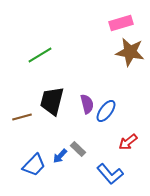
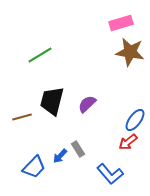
purple semicircle: rotated 120 degrees counterclockwise
blue ellipse: moved 29 px right, 9 px down
gray rectangle: rotated 14 degrees clockwise
blue trapezoid: moved 2 px down
